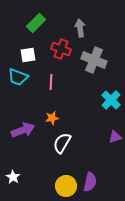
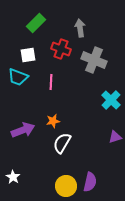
orange star: moved 1 px right, 3 px down
